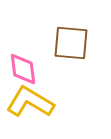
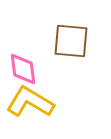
brown square: moved 2 px up
